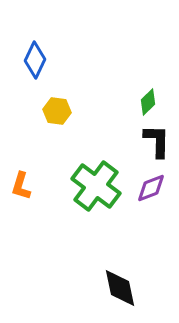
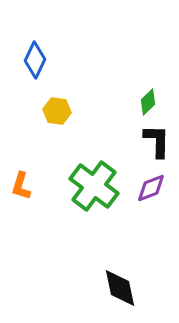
green cross: moved 2 px left
